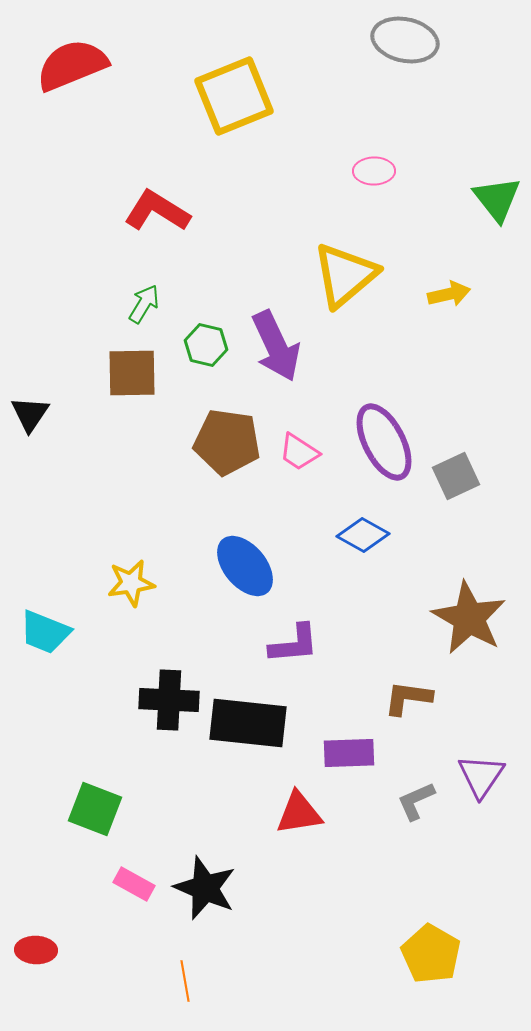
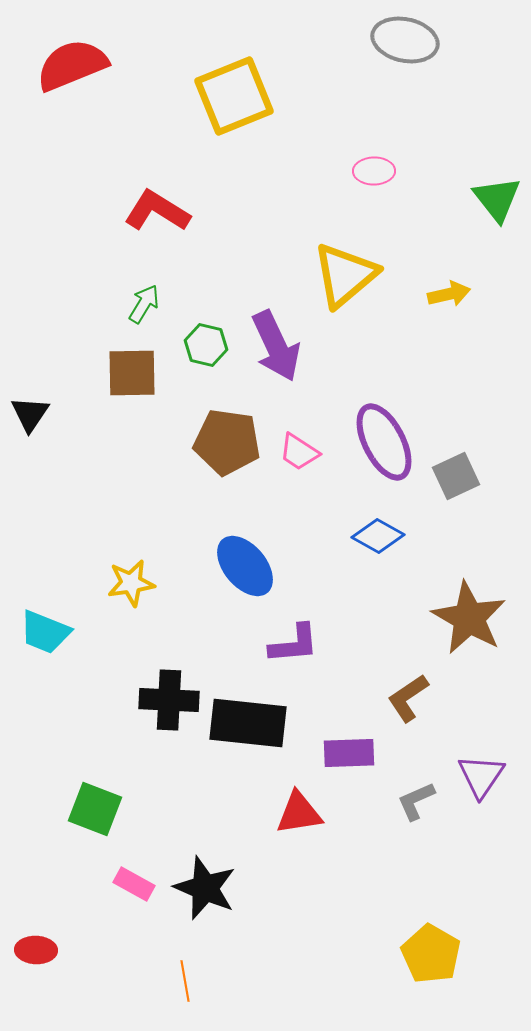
blue diamond: moved 15 px right, 1 px down
brown L-shape: rotated 42 degrees counterclockwise
